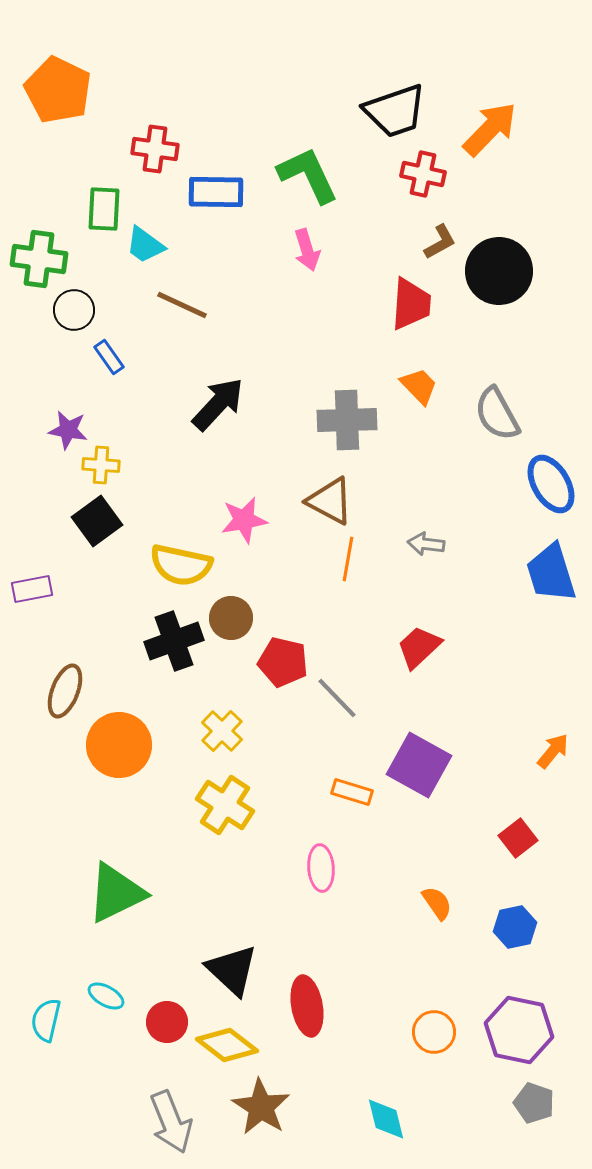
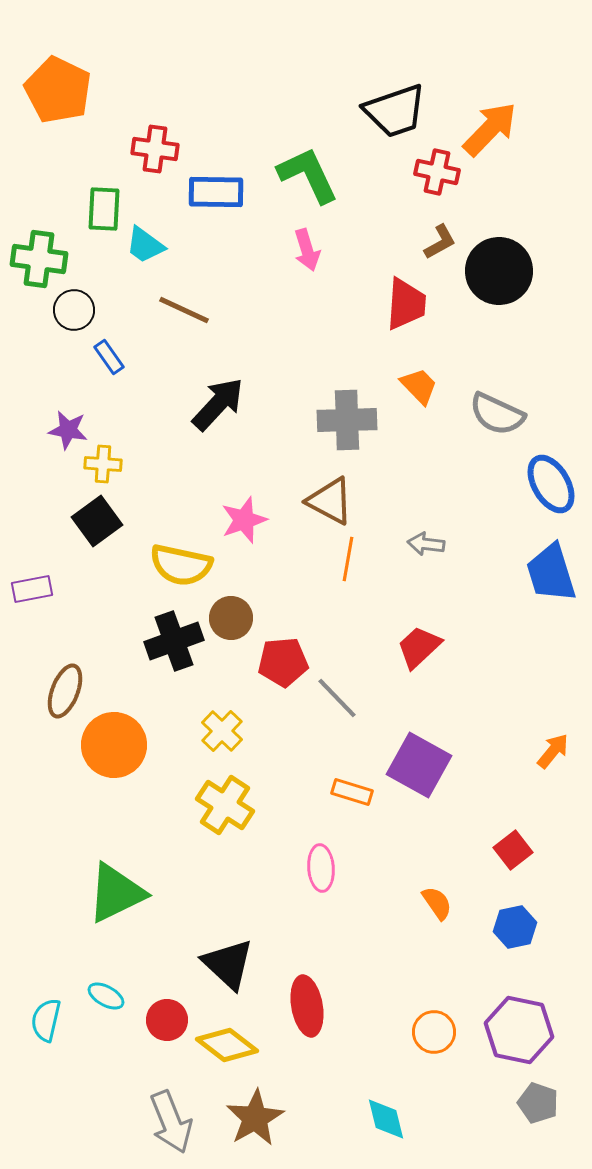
red cross at (423, 174): moved 14 px right, 2 px up
red trapezoid at (411, 304): moved 5 px left
brown line at (182, 305): moved 2 px right, 5 px down
gray semicircle at (497, 414): rotated 36 degrees counterclockwise
yellow cross at (101, 465): moved 2 px right, 1 px up
pink star at (244, 520): rotated 9 degrees counterclockwise
red pentagon at (283, 662): rotated 18 degrees counterclockwise
orange circle at (119, 745): moved 5 px left
red square at (518, 838): moved 5 px left, 12 px down
black triangle at (232, 970): moved 4 px left, 6 px up
red circle at (167, 1022): moved 2 px up
gray pentagon at (534, 1103): moved 4 px right
brown star at (261, 1107): moved 6 px left, 11 px down; rotated 10 degrees clockwise
